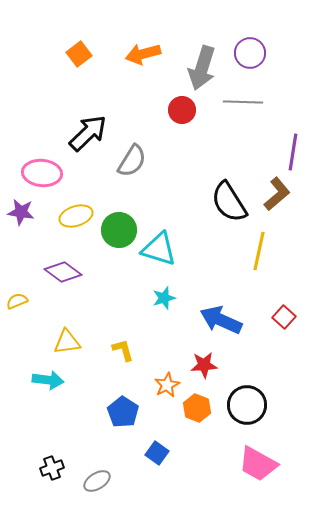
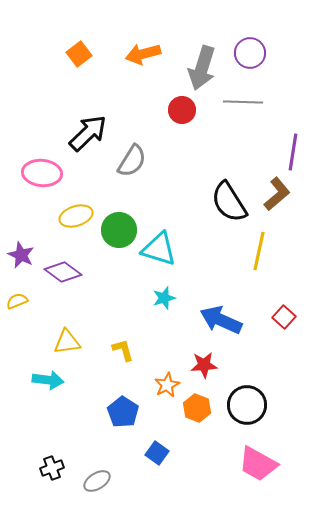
purple star: moved 43 px down; rotated 16 degrees clockwise
